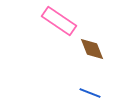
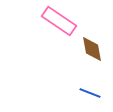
brown diamond: rotated 12 degrees clockwise
